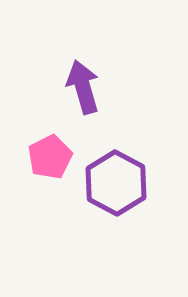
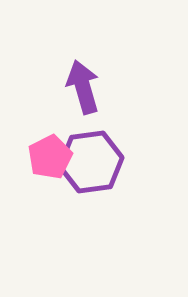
purple hexagon: moved 25 px left, 21 px up; rotated 24 degrees clockwise
